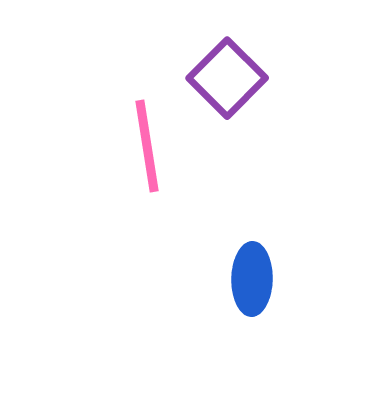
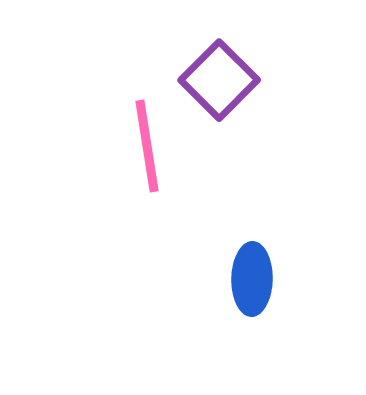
purple square: moved 8 px left, 2 px down
